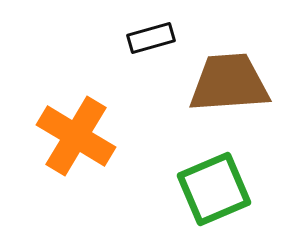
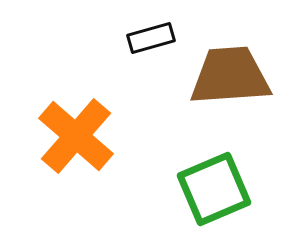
brown trapezoid: moved 1 px right, 7 px up
orange cross: rotated 10 degrees clockwise
